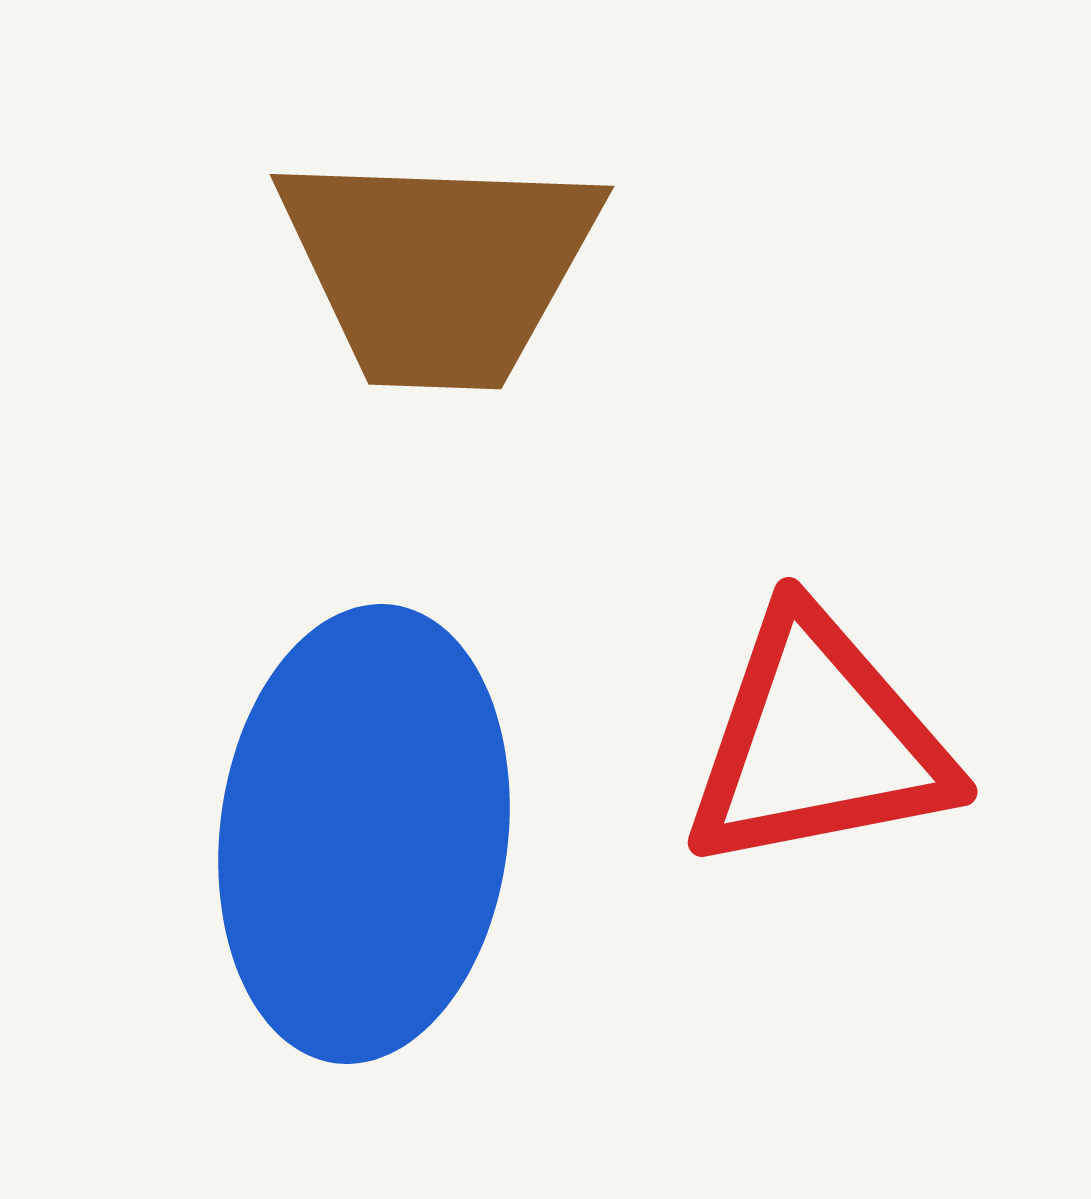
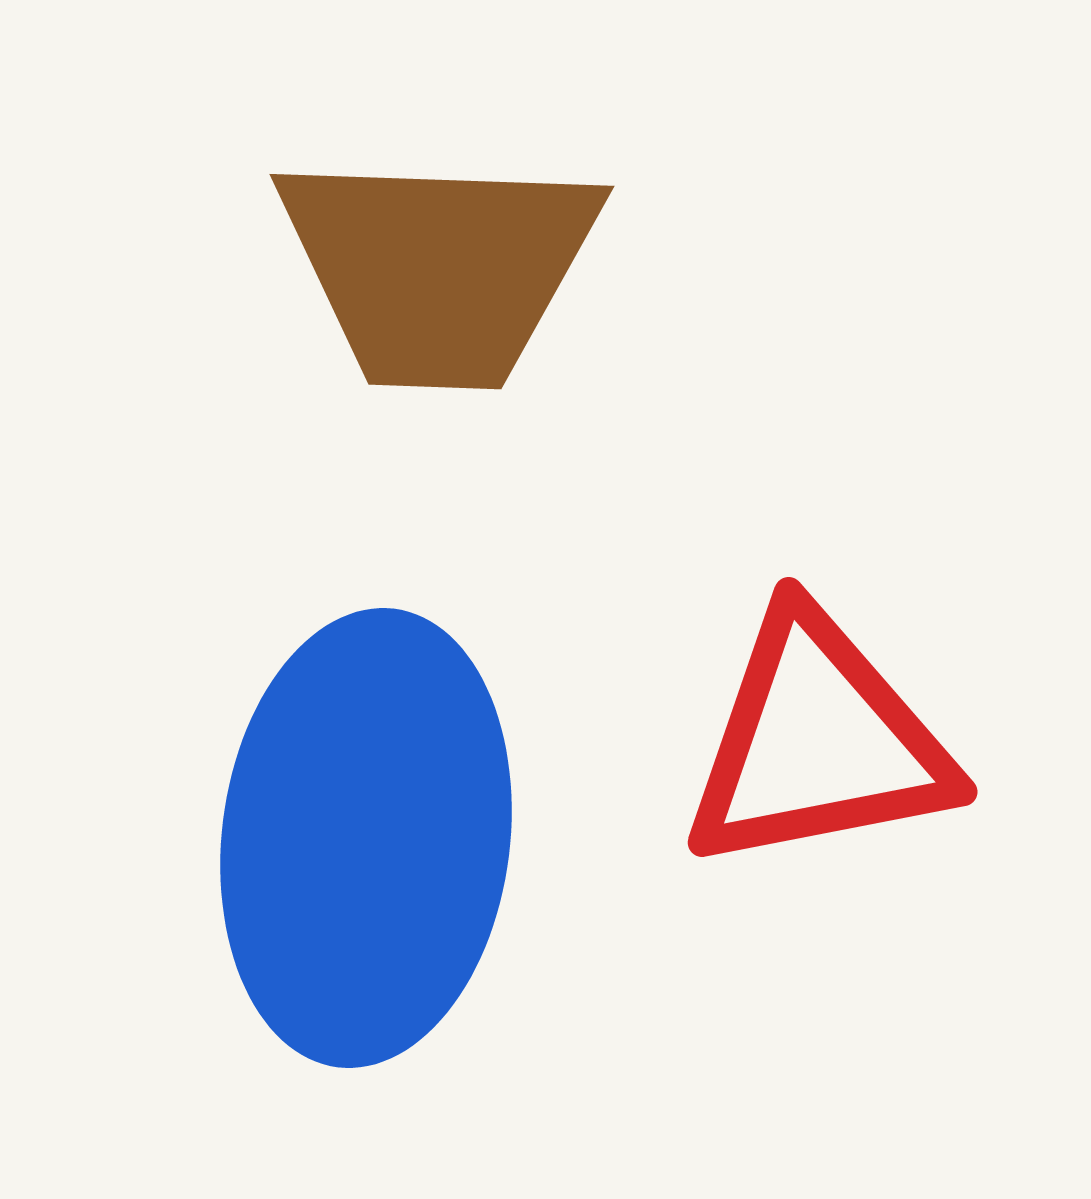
blue ellipse: moved 2 px right, 4 px down
